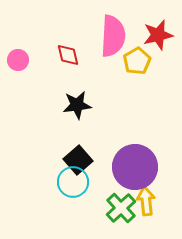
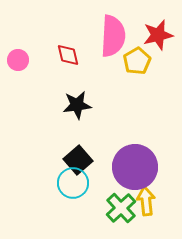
cyan circle: moved 1 px down
